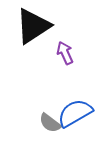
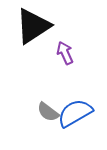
gray semicircle: moved 2 px left, 11 px up
